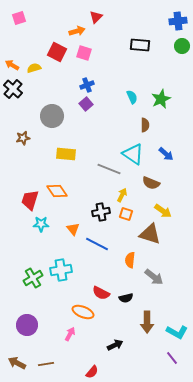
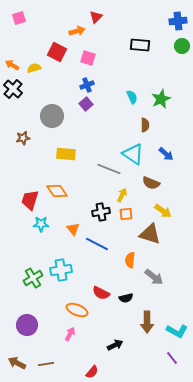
pink square at (84, 53): moved 4 px right, 5 px down
orange square at (126, 214): rotated 24 degrees counterclockwise
orange ellipse at (83, 312): moved 6 px left, 2 px up
cyan L-shape at (177, 332): moved 1 px up
